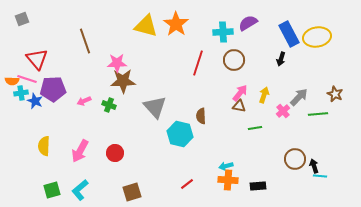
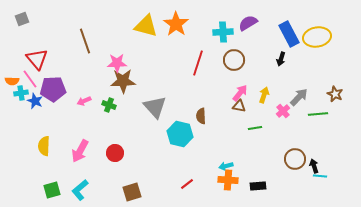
pink line at (27, 79): moved 3 px right; rotated 36 degrees clockwise
